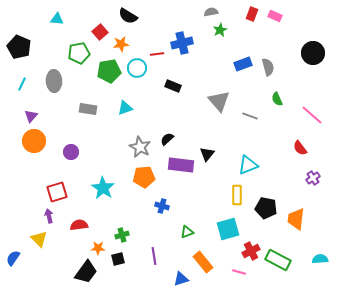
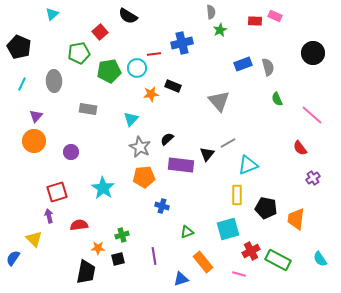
gray semicircle at (211, 12): rotated 96 degrees clockwise
red rectangle at (252, 14): moved 3 px right, 7 px down; rotated 72 degrees clockwise
cyan triangle at (57, 19): moved 5 px left, 5 px up; rotated 48 degrees counterclockwise
orange star at (121, 44): moved 30 px right, 50 px down
red line at (157, 54): moved 3 px left
cyan triangle at (125, 108): moved 6 px right, 11 px down; rotated 28 degrees counterclockwise
purple triangle at (31, 116): moved 5 px right
gray line at (250, 116): moved 22 px left, 27 px down; rotated 49 degrees counterclockwise
yellow triangle at (39, 239): moved 5 px left
cyan semicircle at (320, 259): rotated 119 degrees counterclockwise
black trapezoid at (86, 272): rotated 25 degrees counterclockwise
pink line at (239, 272): moved 2 px down
